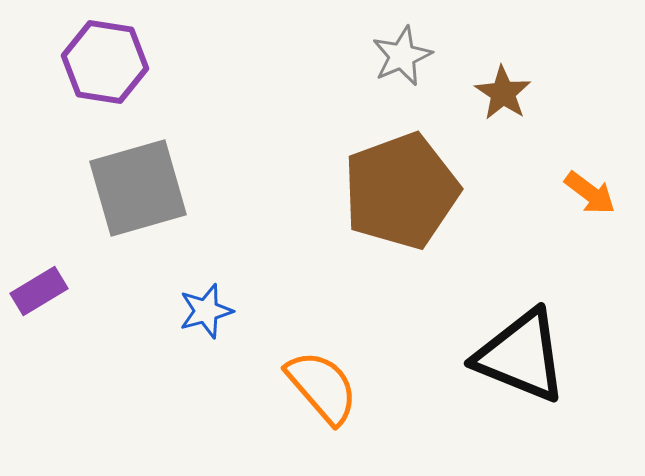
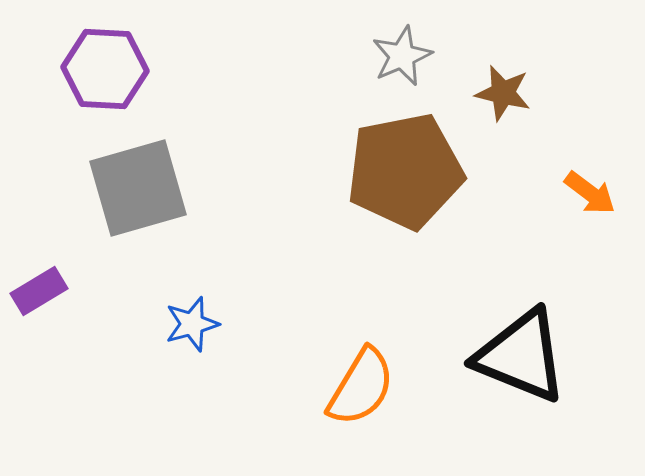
purple hexagon: moved 7 px down; rotated 6 degrees counterclockwise
brown star: rotated 20 degrees counterclockwise
brown pentagon: moved 4 px right, 20 px up; rotated 9 degrees clockwise
blue star: moved 14 px left, 13 px down
orange semicircle: moved 39 px right; rotated 72 degrees clockwise
